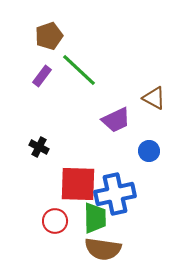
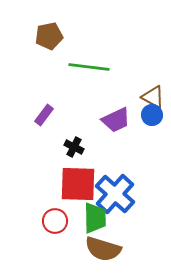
brown pentagon: rotated 8 degrees clockwise
green line: moved 10 px right, 3 px up; rotated 36 degrees counterclockwise
purple rectangle: moved 2 px right, 39 px down
brown triangle: moved 1 px left, 1 px up
black cross: moved 35 px right
blue circle: moved 3 px right, 36 px up
blue cross: rotated 36 degrees counterclockwise
brown semicircle: rotated 9 degrees clockwise
